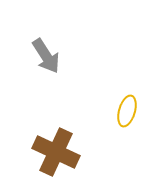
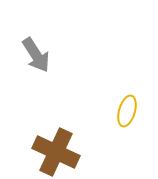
gray arrow: moved 10 px left, 1 px up
